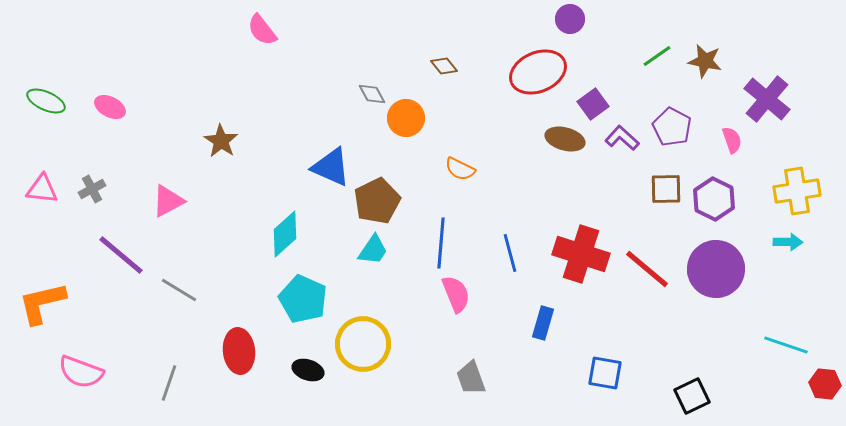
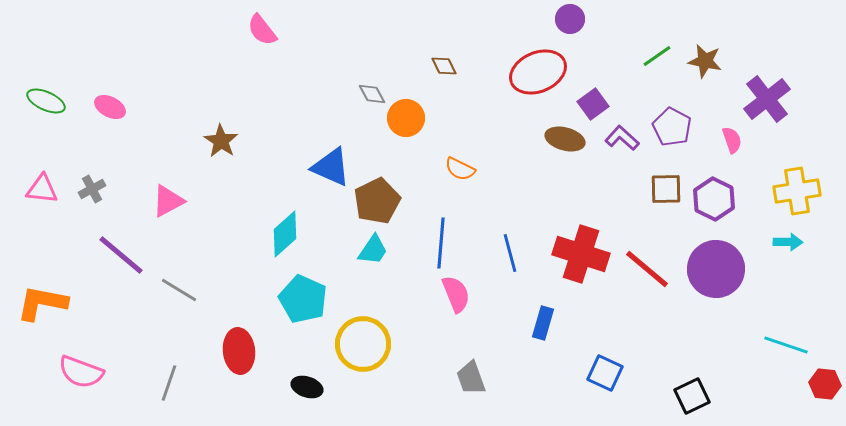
brown diamond at (444, 66): rotated 12 degrees clockwise
purple cross at (767, 99): rotated 12 degrees clockwise
orange L-shape at (42, 303): rotated 24 degrees clockwise
black ellipse at (308, 370): moved 1 px left, 17 px down
blue square at (605, 373): rotated 15 degrees clockwise
